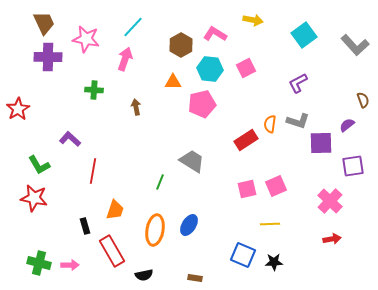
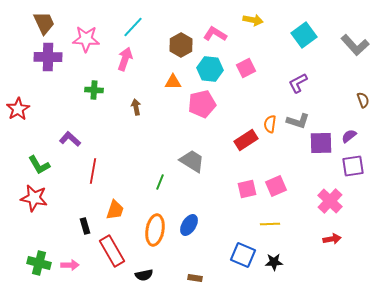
pink star at (86, 39): rotated 8 degrees counterclockwise
purple semicircle at (347, 125): moved 2 px right, 11 px down
